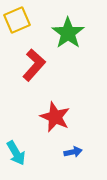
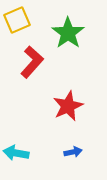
red L-shape: moved 2 px left, 3 px up
red star: moved 13 px right, 11 px up; rotated 24 degrees clockwise
cyan arrow: rotated 130 degrees clockwise
